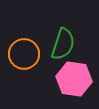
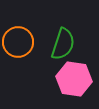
orange circle: moved 6 px left, 12 px up
